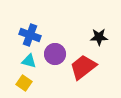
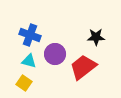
black star: moved 3 px left
